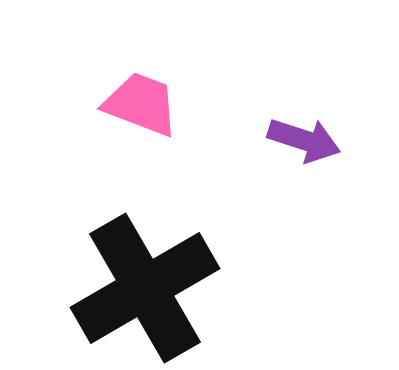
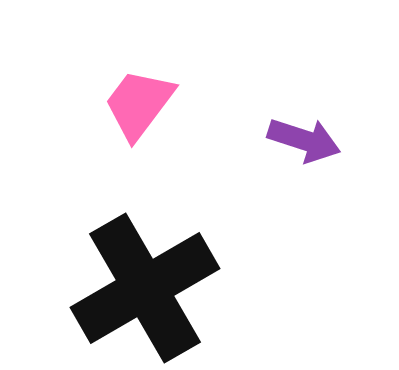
pink trapezoid: moved 2 px left; rotated 74 degrees counterclockwise
